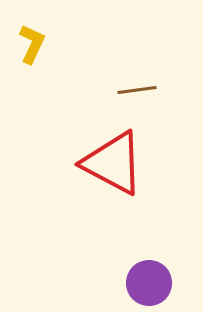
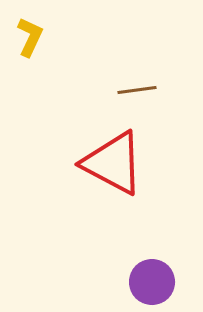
yellow L-shape: moved 2 px left, 7 px up
purple circle: moved 3 px right, 1 px up
